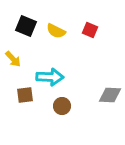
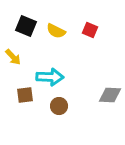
yellow arrow: moved 2 px up
brown circle: moved 3 px left
